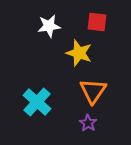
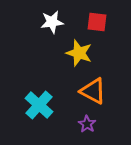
white star: moved 3 px right, 4 px up
orange triangle: rotated 36 degrees counterclockwise
cyan cross: moved 2 px right, 3 px down
purple star: moved 1 px left, 1 px down
